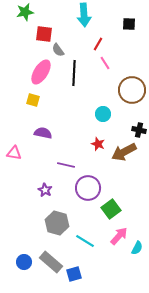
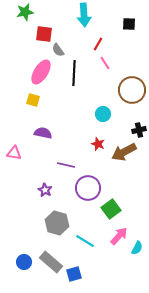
black cross: rotated 24 degrees counterclockwise
